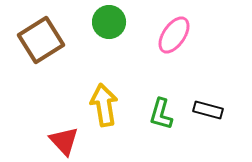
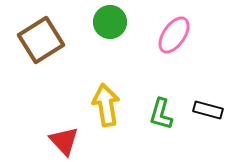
green circle: moved 1 px right
yellow arrow: moved 2 px right
